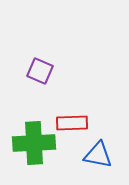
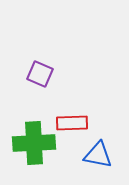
purple square: moved 3 px down
